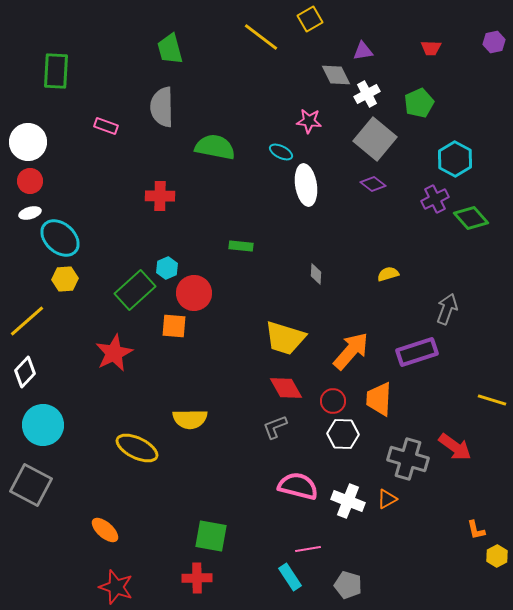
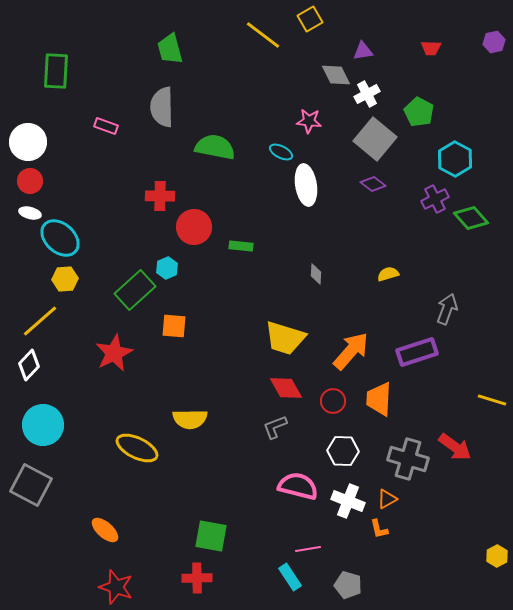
yellow line at (261, 37): moved 2 px right, 2 px up
green pentagon at (419, 103): moved 9 px down; rotated 20 degrees counterclockwise
white ellipse at (30, 213): rotated 30 degrees clockwise
red circle at (194, 293): moved 66 px up
yellow line at (27, 321): moved 13 px right
white diamond at (25, 372): moved 4 px right, 7 px up
white hexagon at (343, 434): moved 17 px down
orange L-shape at (476, 530): moved 97 px left, 1 px up
